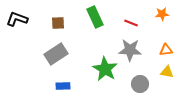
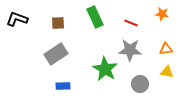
orange star: rotated 16 degrees clockwise
orange triangle: moved 1 px up
